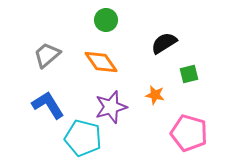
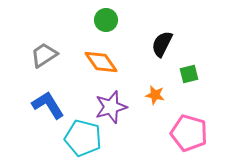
black semicircle: moved 2 px left, 1 px down; rotated 32 degrees counterclockwise
gray trapezoid: moved 3 px left; rotated 8 degrees clockwise
